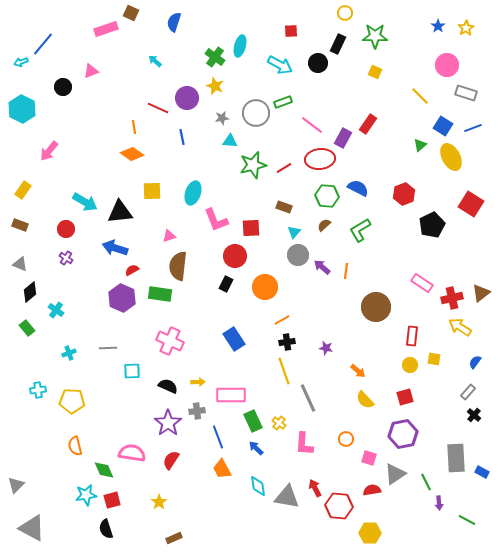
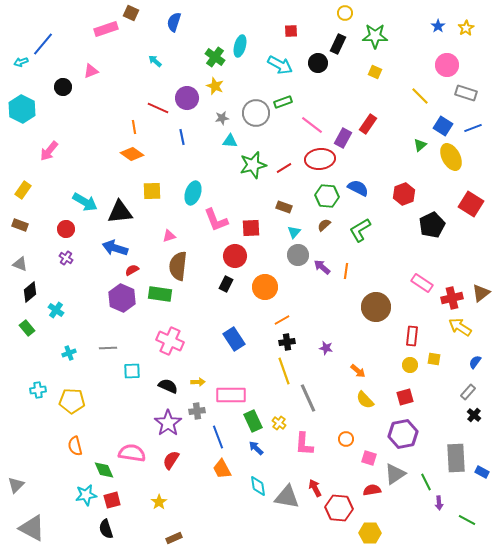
red hexagon at (339, 506): moved 2 px down
